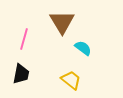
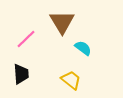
pink line: moved 2 px right; rotated 30 degrees clockwise
black trapezoid: rotated 15 degrees counterclockwise
